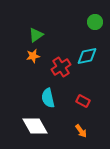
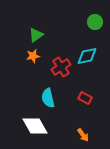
red rectangle: moved 2 px right, 3 px up
orange arrow: moved 2 px right, 4 px down
